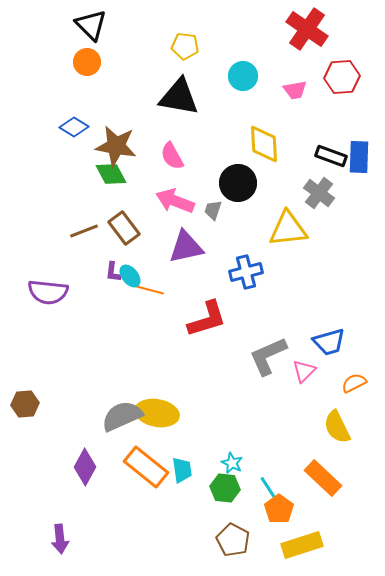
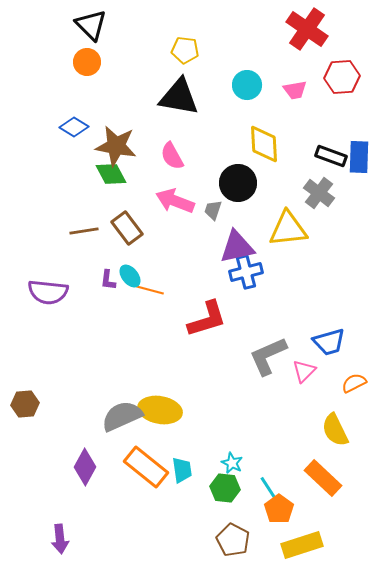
yellow pentagon at (185, 46): moved 4 px down
cyan circle at (243, 76): moved 4 px right, 9 px down
brown rectangle at (124, 228): moved 3 px right
brown line at (84, 231): rotated 12 degrees clockwise
purple triangle at (186, 247): moved 51 px right
purple L-shape at (113, 272): moved 5 px left, 8 px down
yellow ellipse at (157, 413): moved 3 px right, 3 px up
yellow semicircle at (337, 427): moved 2 px left, 3 px down
